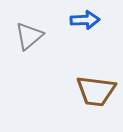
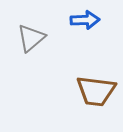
gray triangle: moved 2 px right, 2 px down
